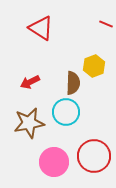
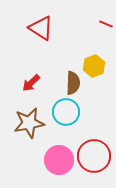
red arrow: moved 1 px right, 1 px down; rotated 18 degrees counterclockwise
pink circle: moved 5 px right, 2 px up
